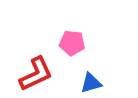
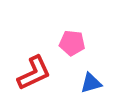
red L-shape: moved 2 px left, 1 px up
